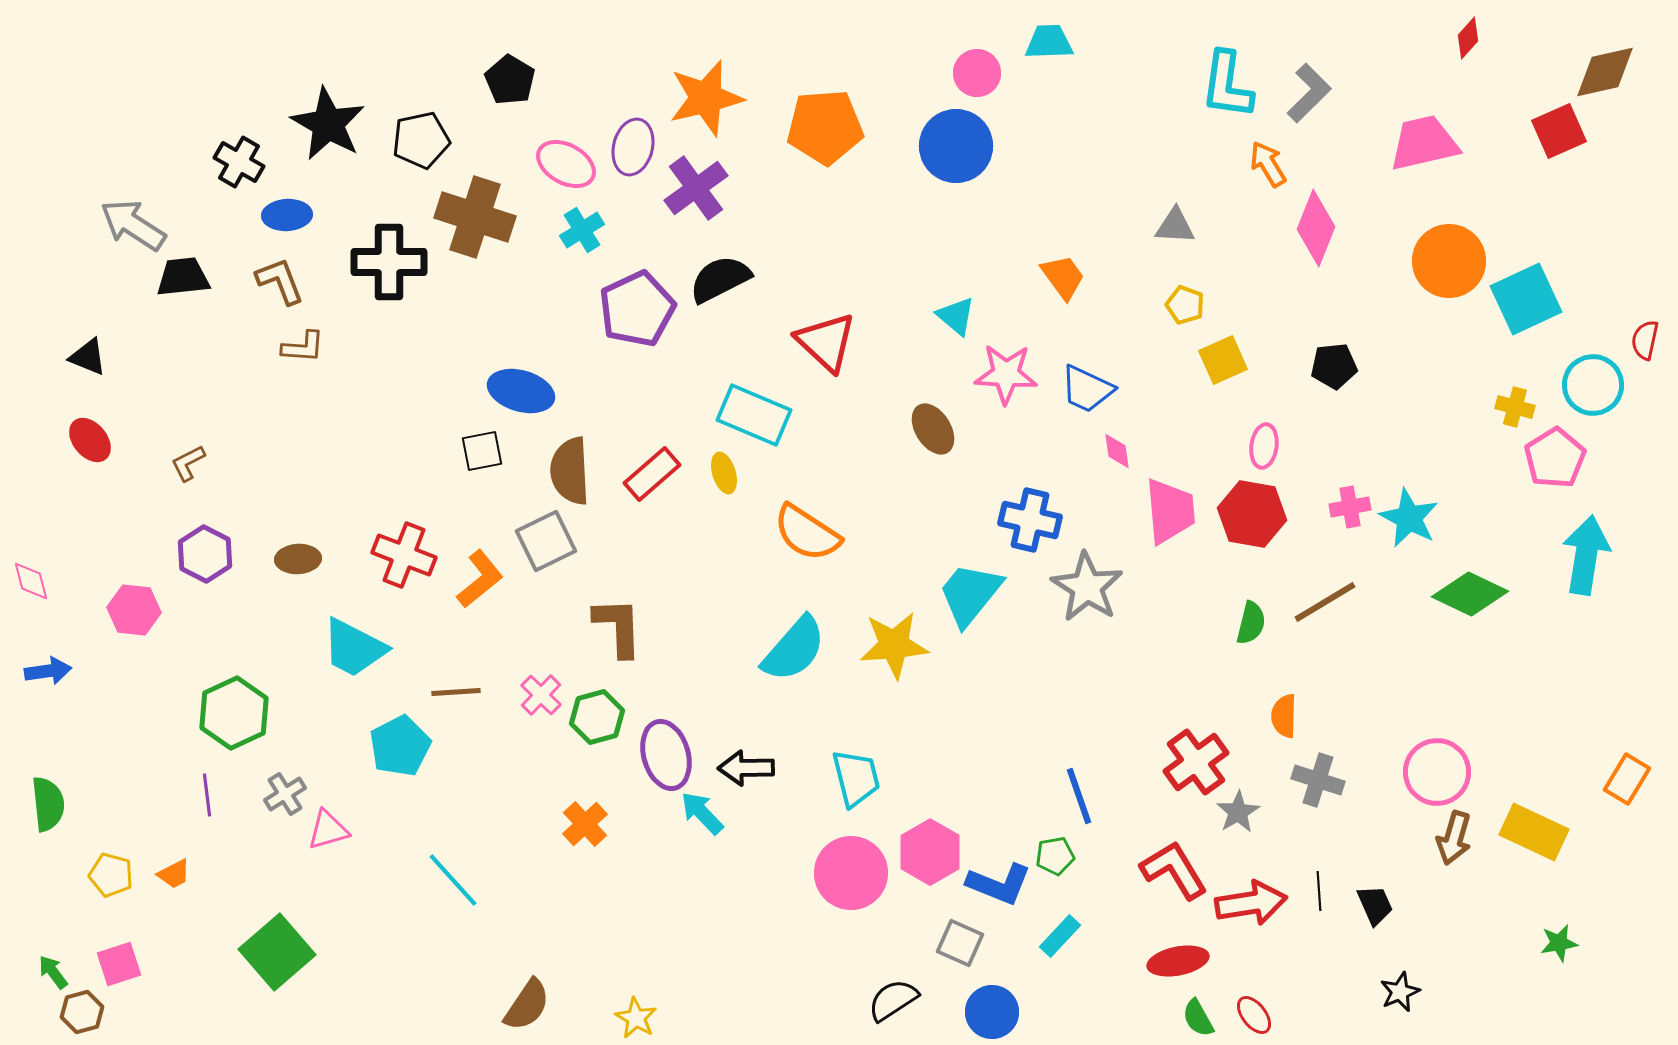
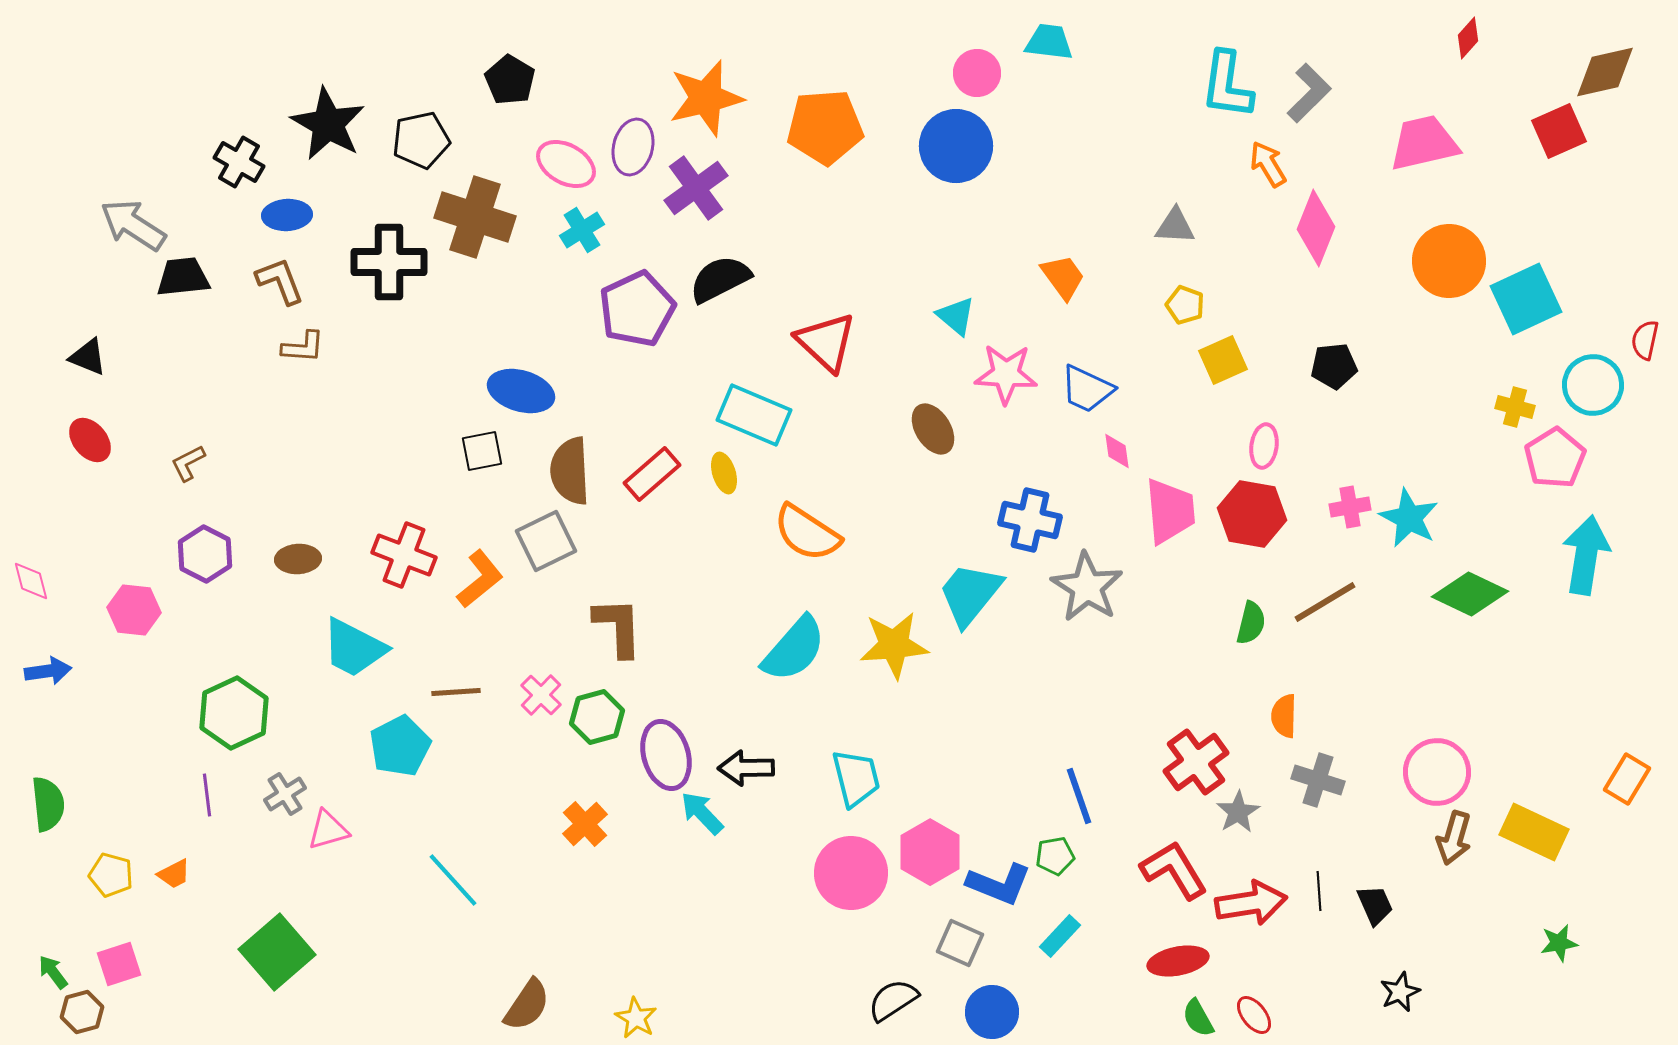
cyan trapezoid at (1049, 42): rotated 9 degrees clockwise
